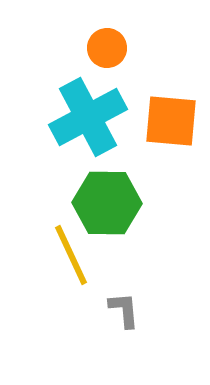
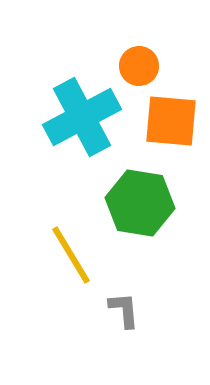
orange circle: moved 32 px right, 18 px down
cyan cross: moved 6 px left
green hexagon: moved 33 px right; rotated 8 degrees clockwise
yellow line: rotated 6 degrees counterclockwise
